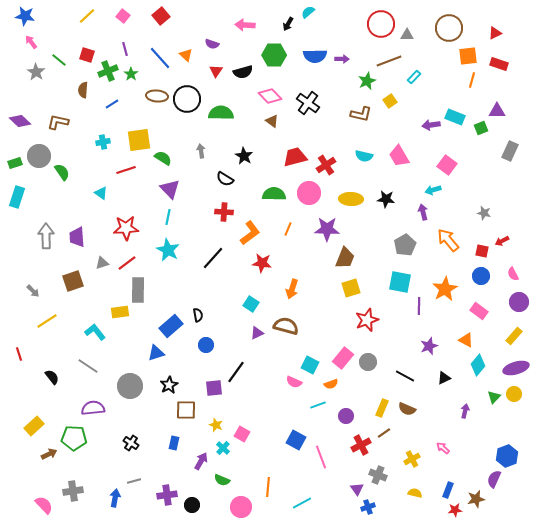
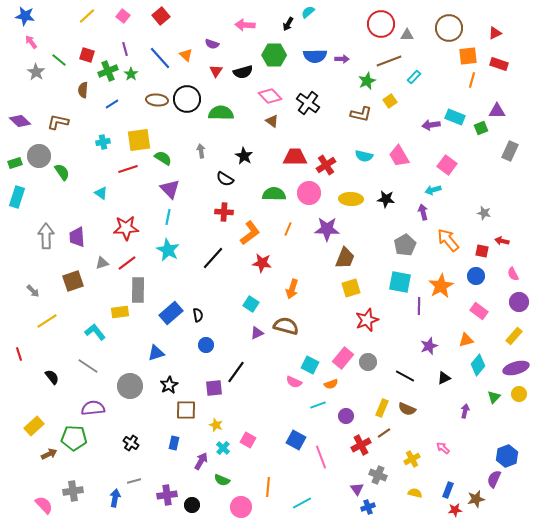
brown ellipse at (157, 96): moved 4 px down
red trapezoid at (295, 157): rotated 15 degrees clockwise
red line at (126, 170): moved 2 px right, 1 px up
red arrow at (502, 241): rotated 40 degrees clockwise
blue circle at (481, 276): moved 5 px left
orange star at (445, 289): moved 4 px left, 3 px up
blue rectangle at (171, 326): moved 13 px up
orange triangle at (466, 340): rotated 42 degrees counterclockwise
yellow circle at (514, 394): moved 5 px right
pink square at (242, 434): moved 6 px right, 6 px down
